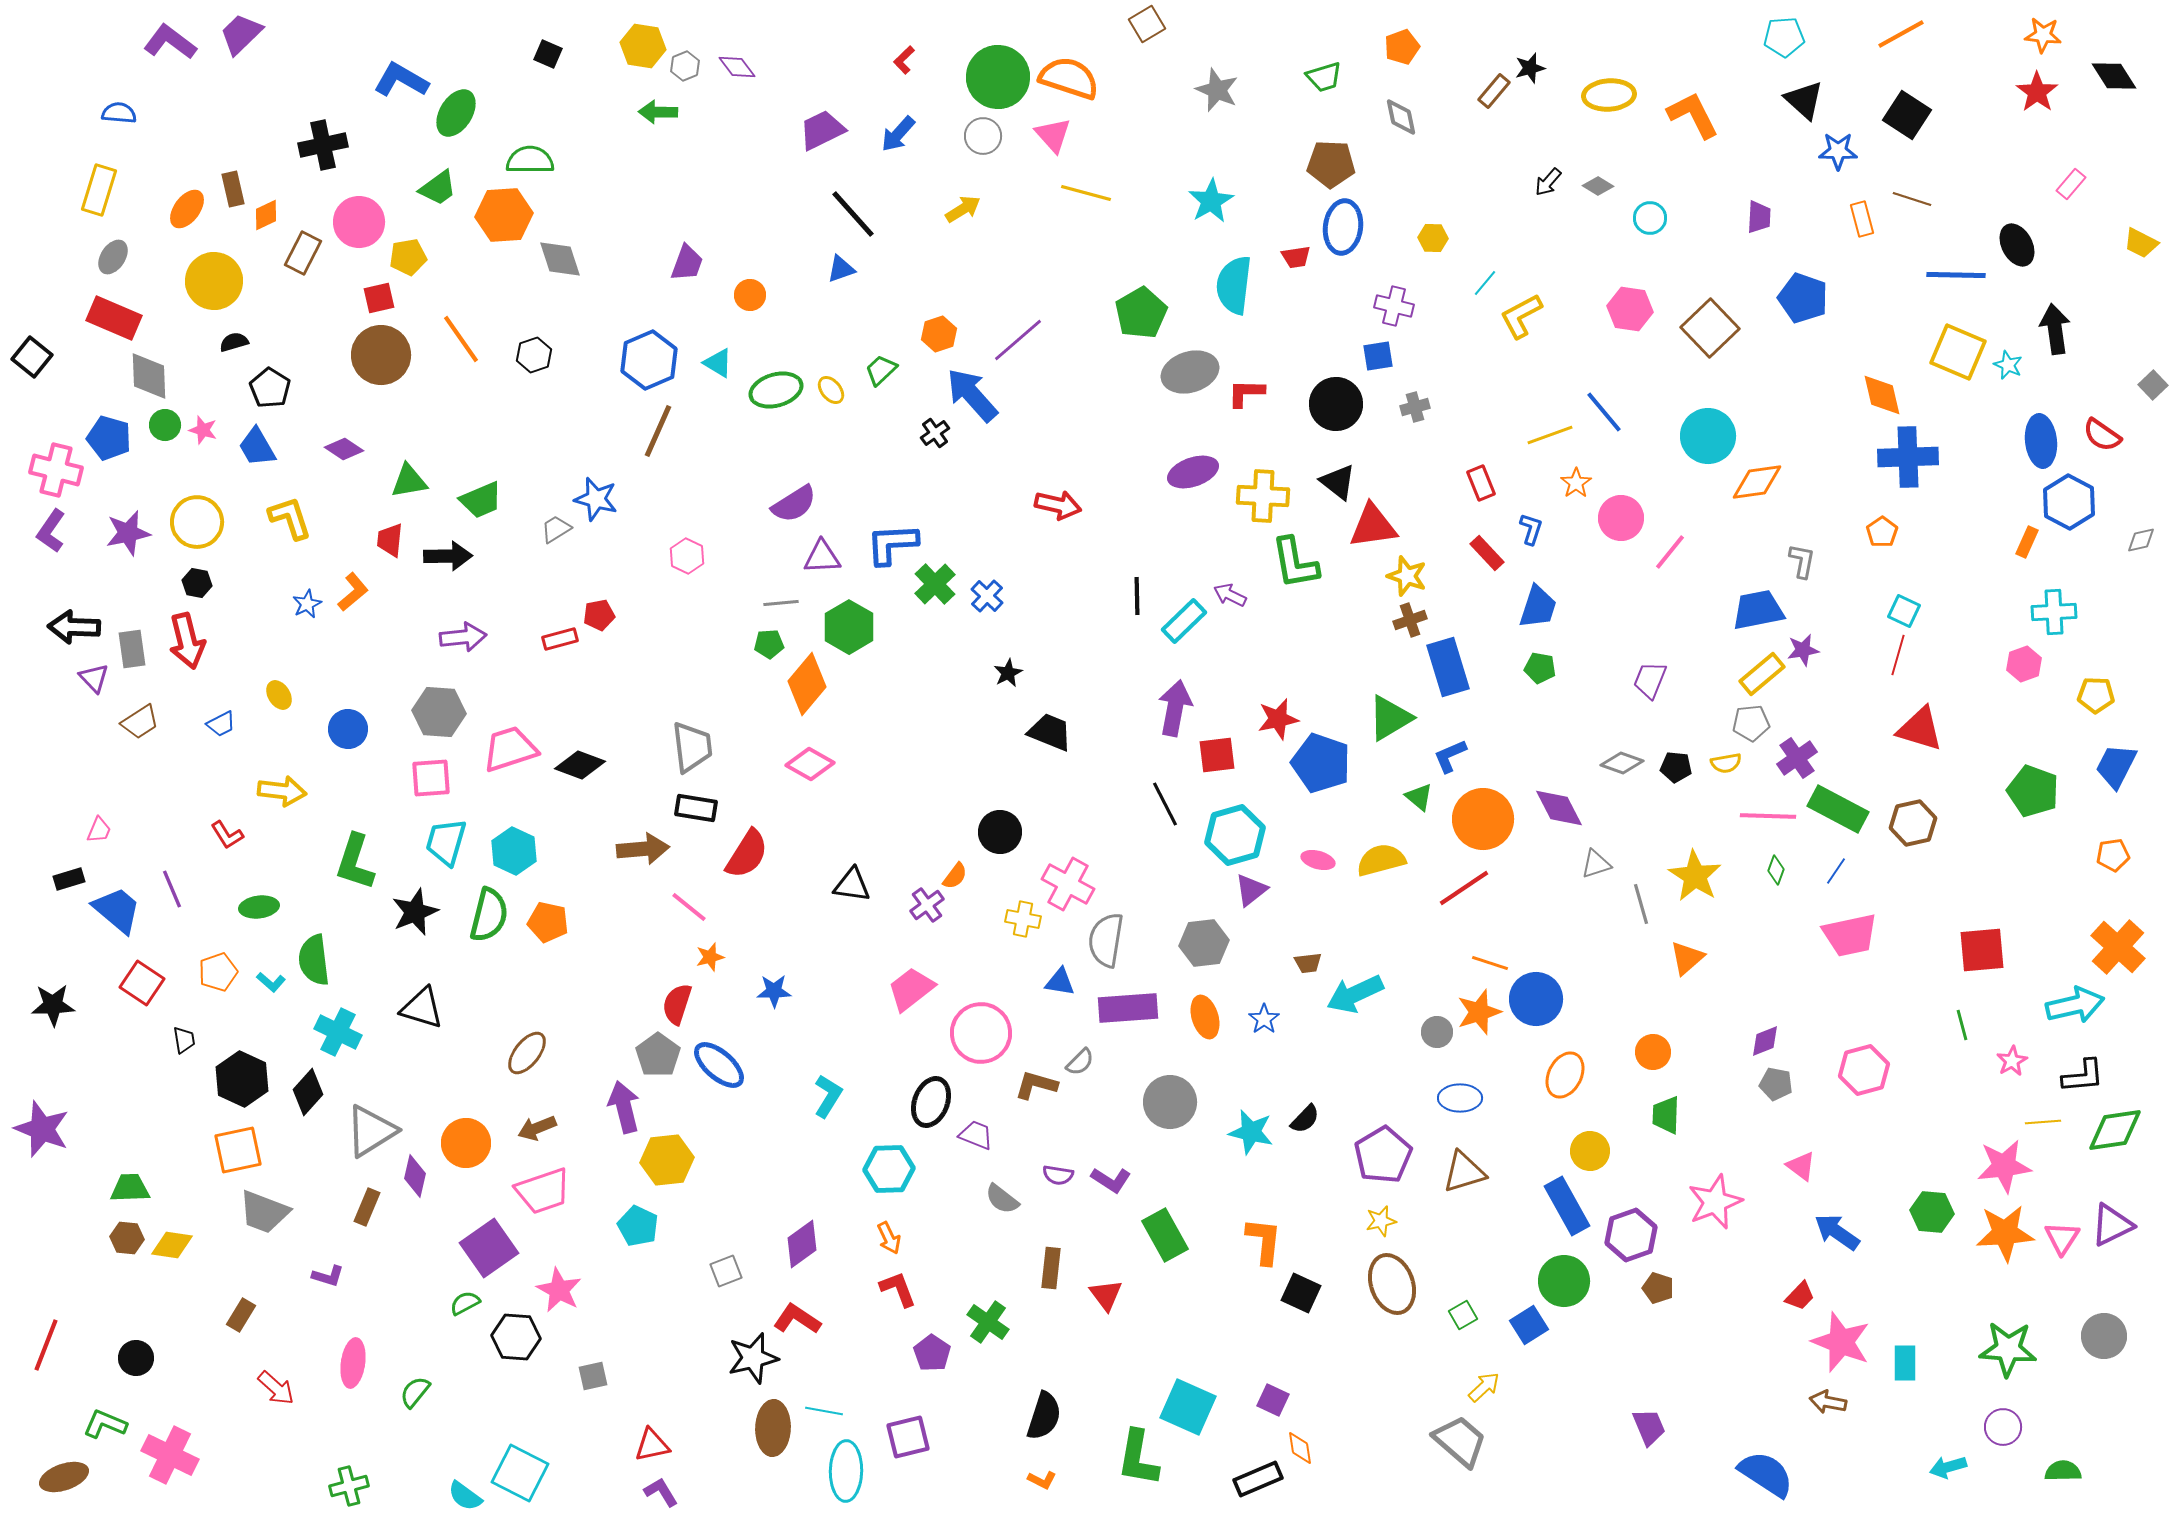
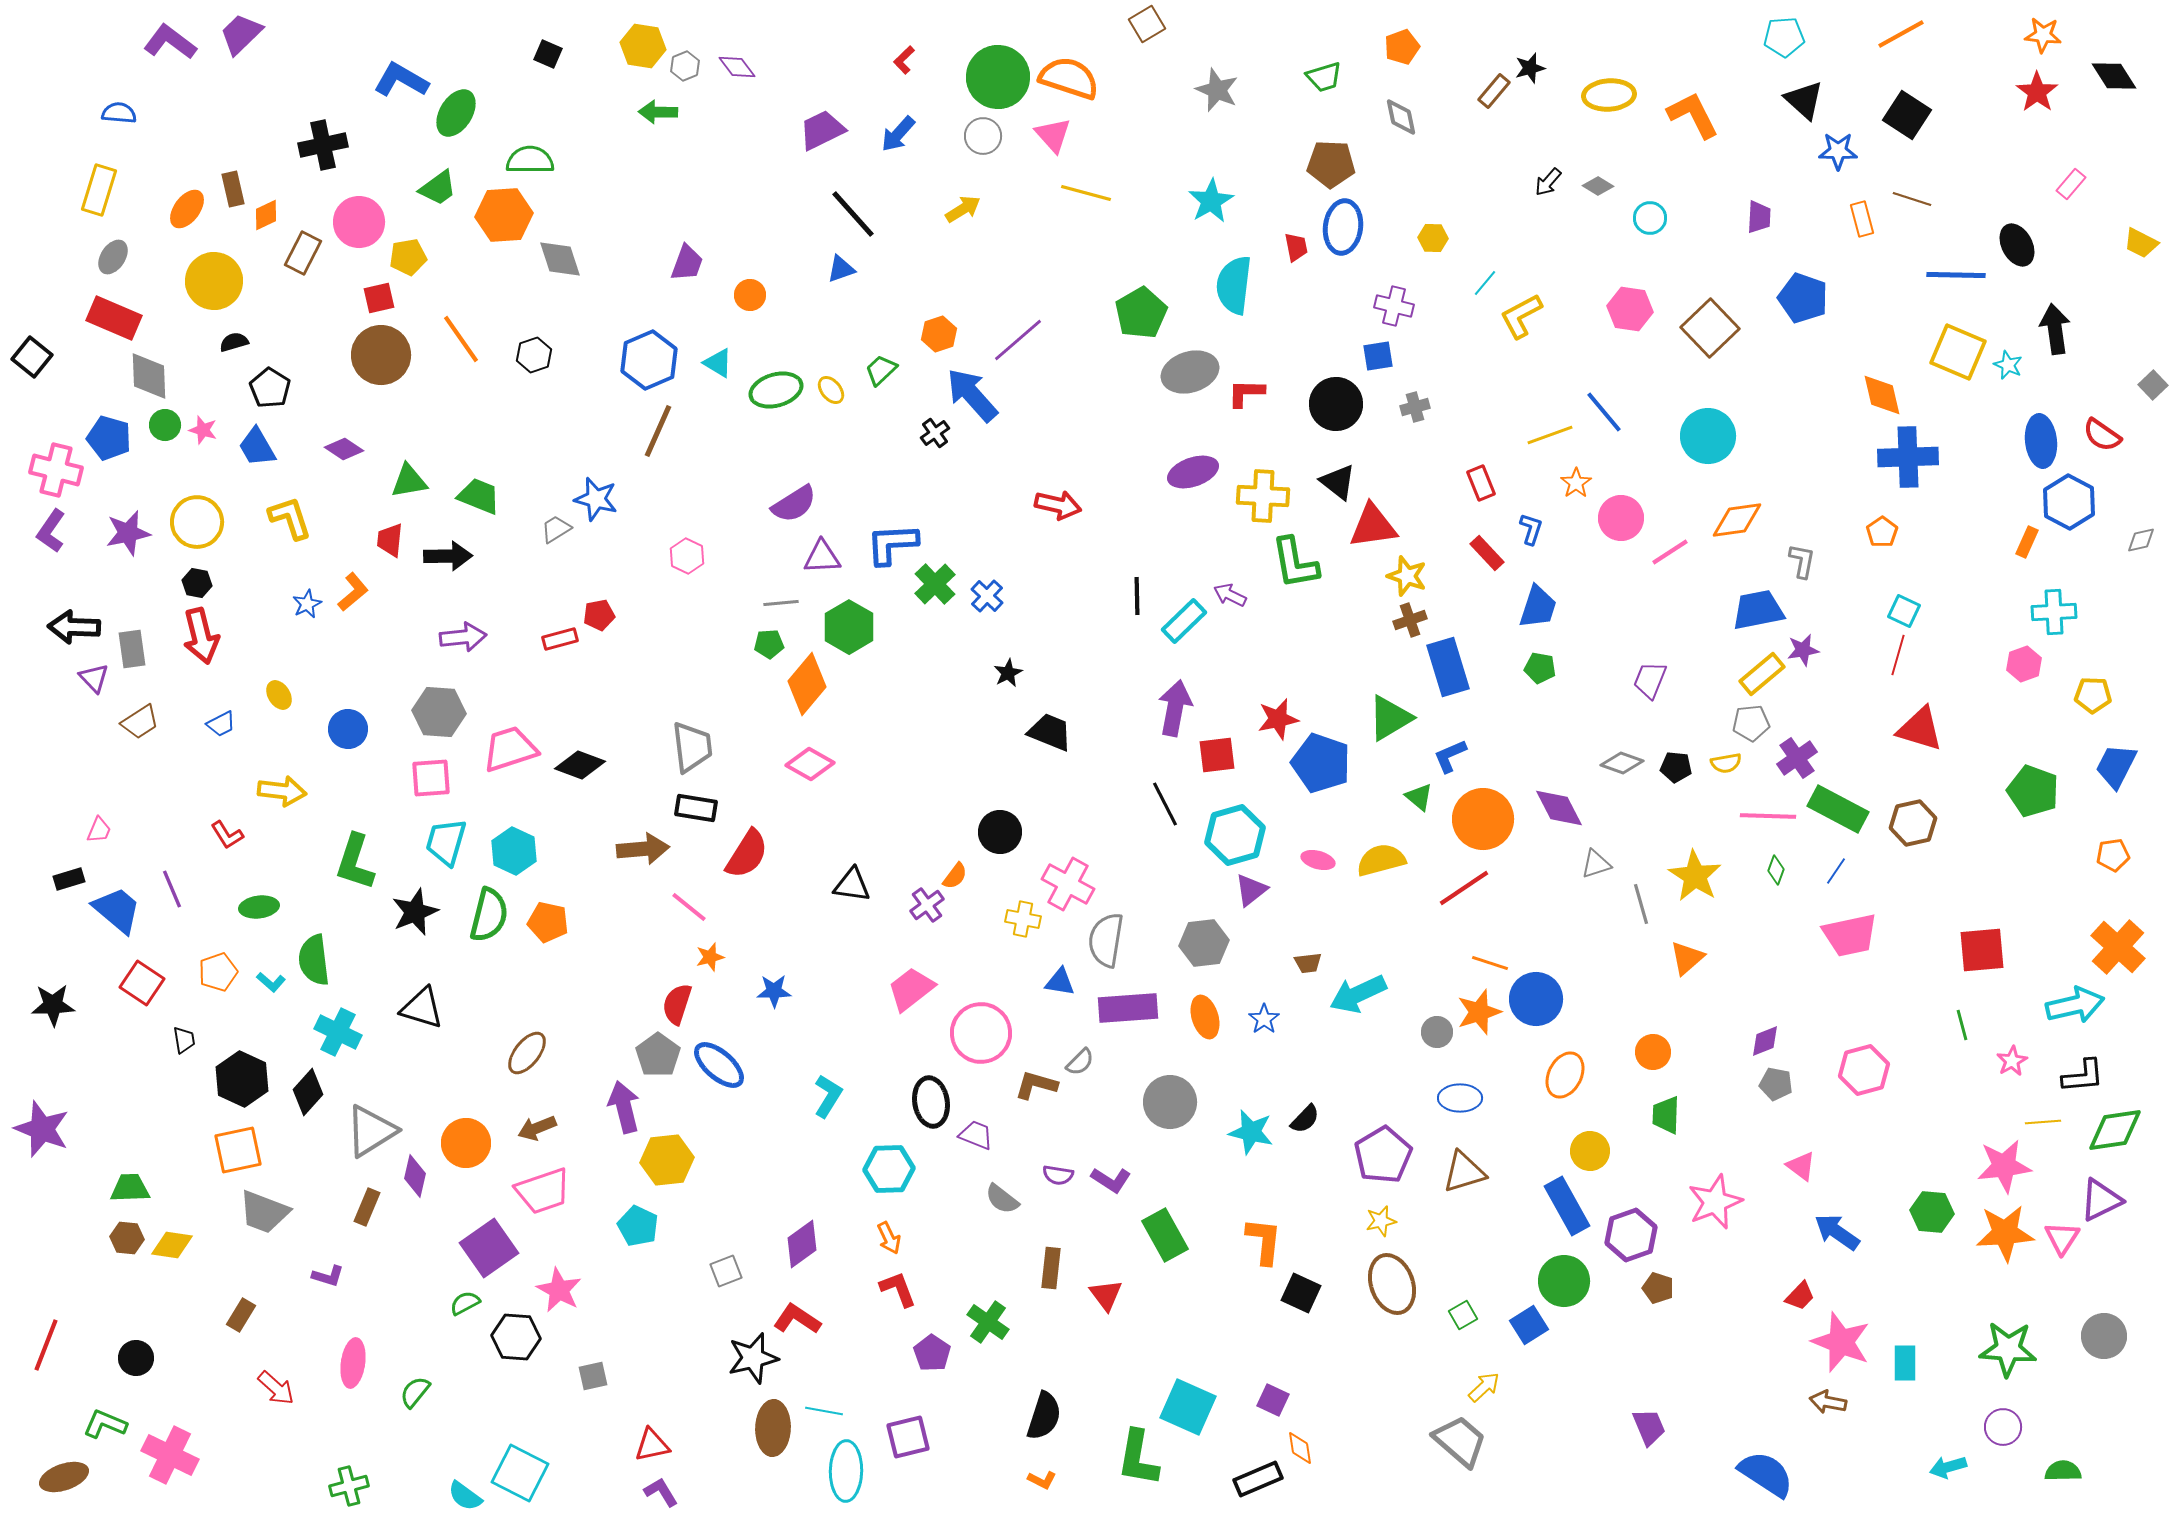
red trapezoid at (1296, 257): moved 10 px up; rotated 92 degrees counterclockwise
orange diamond at (1757, 482): moved 20 px left, 38 px down
green trapezoid at (481, 500): moved 2 px left, 4 px up; rotated 135 degrees counterclockwise
pink line at (1670, 552): rotated 18 degrees clockwise
red arrow at (187, 641): moved 14 px right, 5 px up
yellow pentagon at (2096, 695): moved 3 px left
cyan arrow at (1355, 994): moved 3 px right
black ellipse at (931, 1102): rotated 30 degrees counterclockwise
purple triangle at (2112, 1225): moved 11 px left, 25 px up
